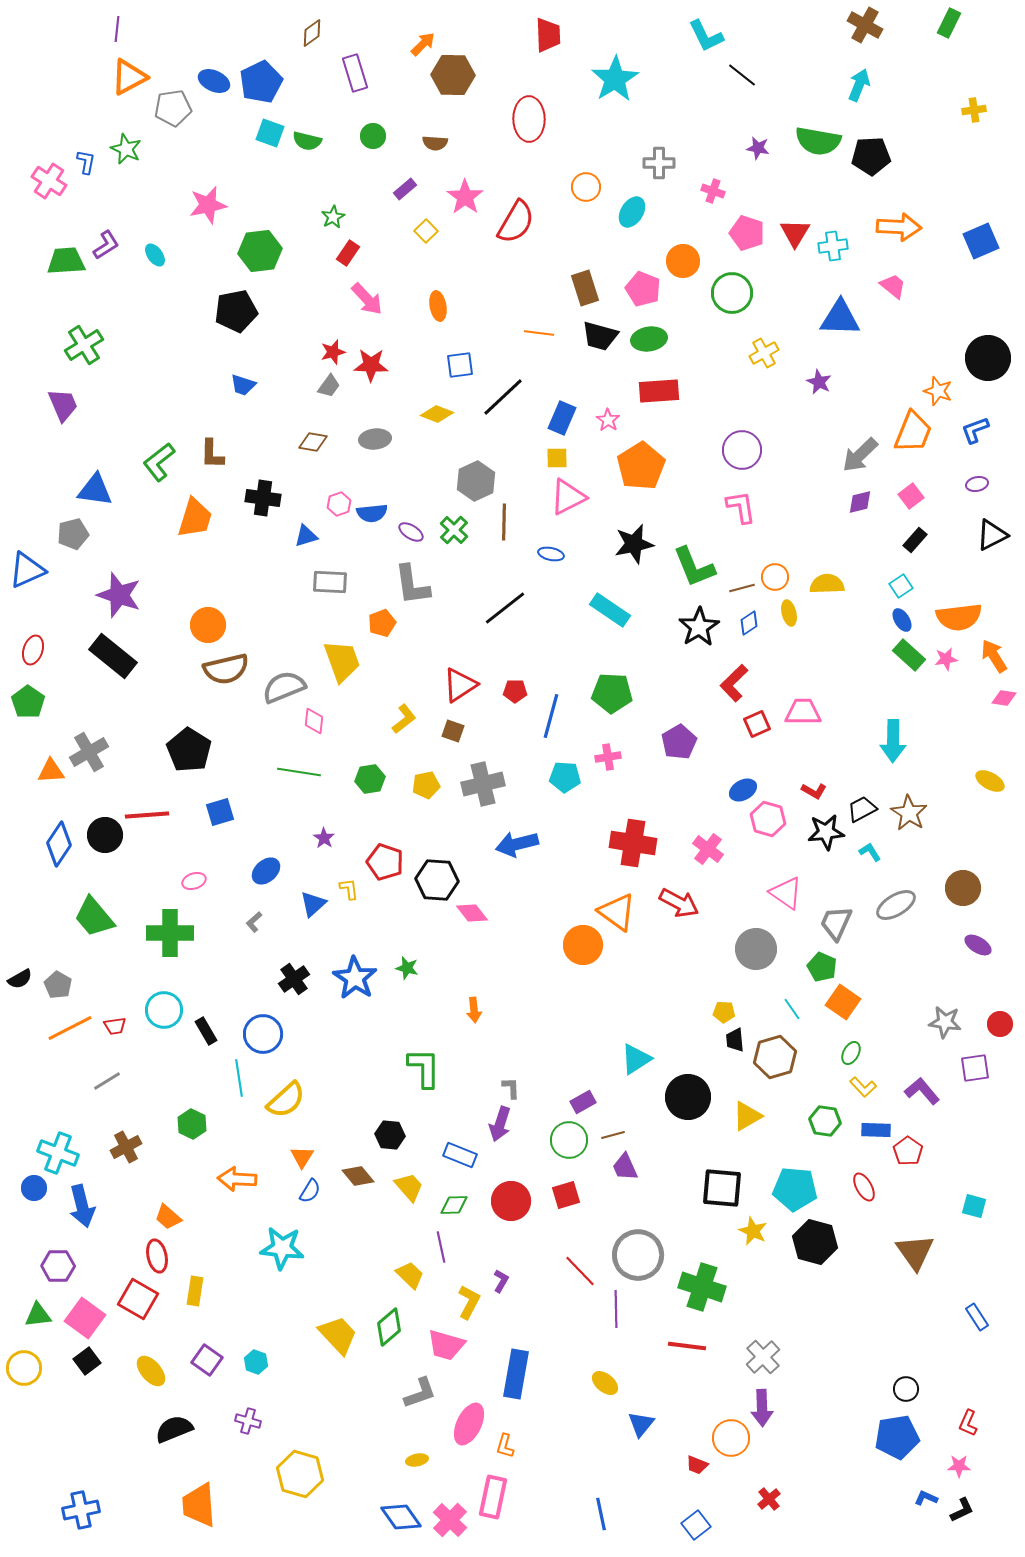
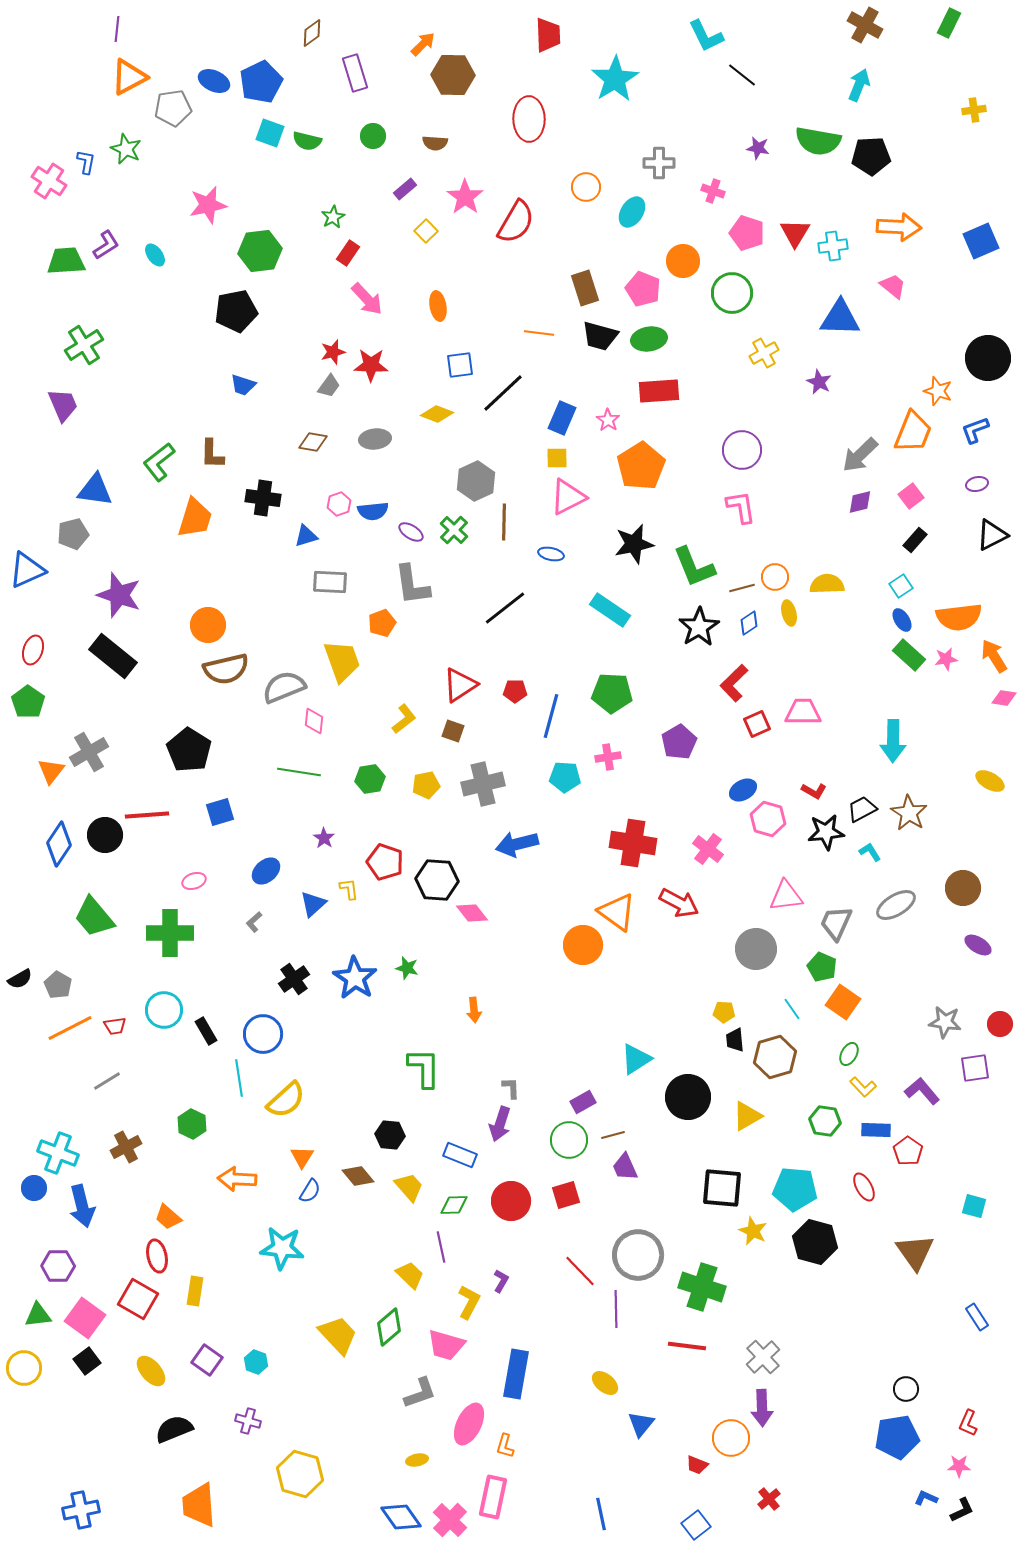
black line at (503, 397): moved 4 px up
blue semicircle at (372, 513): moved 1 px right, 2 px up
orange triangle at (51, 771): rotated 48 degrees counterclockwise
pink triangle at (786, 893): moved 3 px down; rotated 42 degrees counterclockwise
green ellipse at (851, 1053): moved 2 px left, 1 px down
